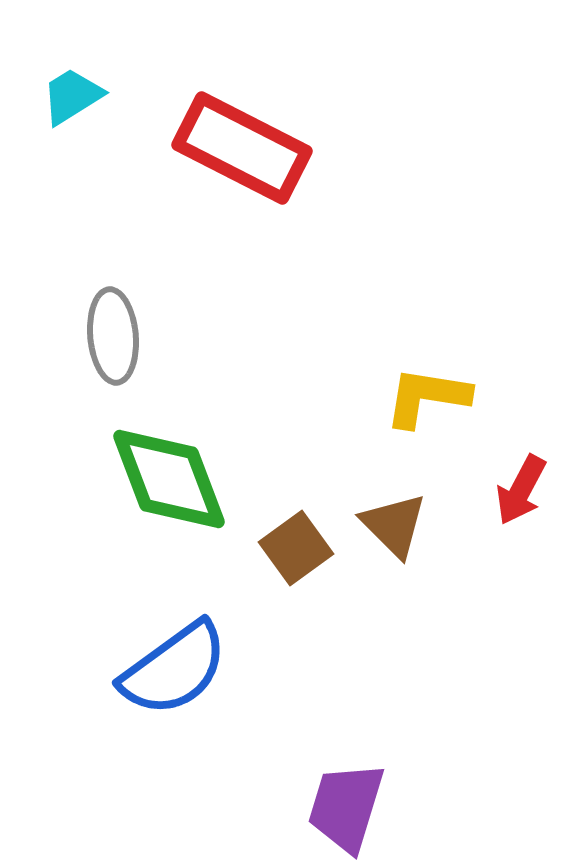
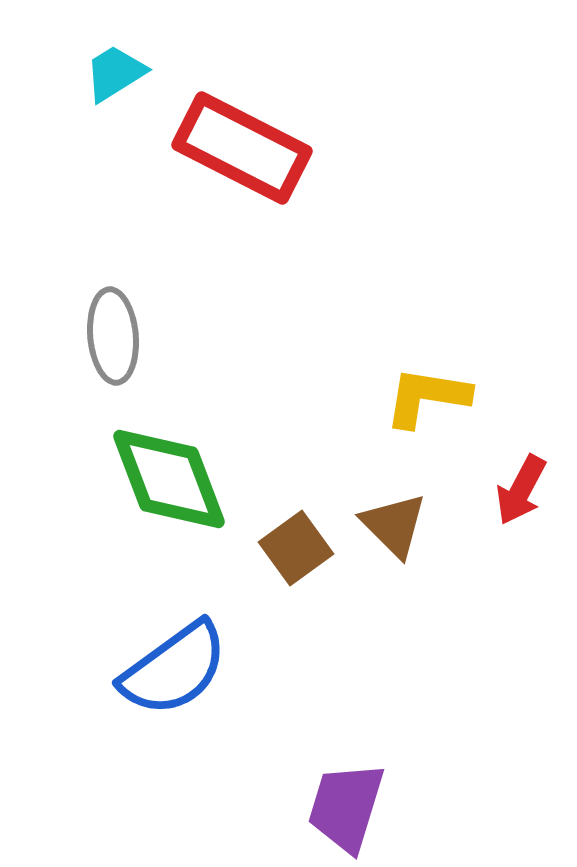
cyan trapezoid: moved 43 px right, 23 px up
